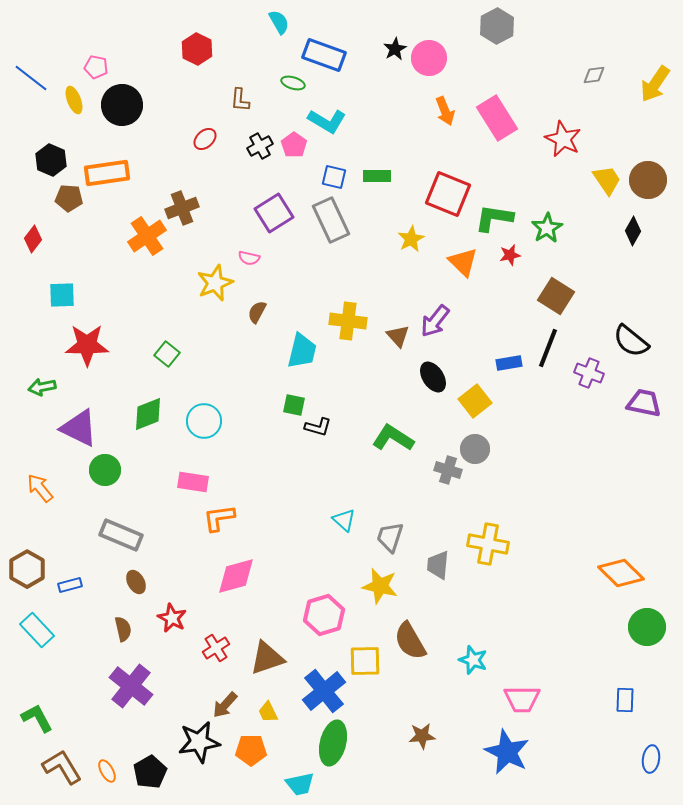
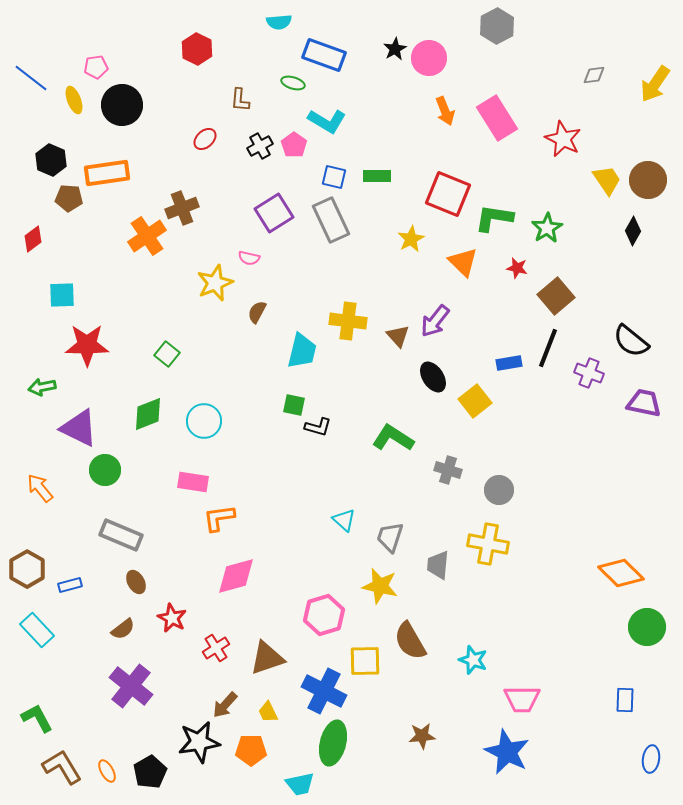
cyan semicircle at (279, 22): rotated 115 degrees clockwise
pink pentagon at (96, 67): rotated 20 degrees counterclockwise
red diamond at (33, 239): rotated 16 degrees clockwise
red star at (510, 255): moved 7 px right, 13 px down; rotated 25 degrees clockwise
brown square at (556, 296): rotated 18 degrees clockwise
gray circle at (475, 449): moved 24 px right, 41 px down
brown semicircle at (123, 629): rotated 65 degrees clockwise
blue cross at (324, 691): rotated 24 degrees counterclockwise
